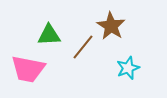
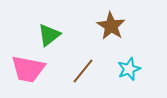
green triangle: rotated 35 degrees counterclockwise
brown line: moved 24 px down
cyan star: moved 1 px right, 1 px down
